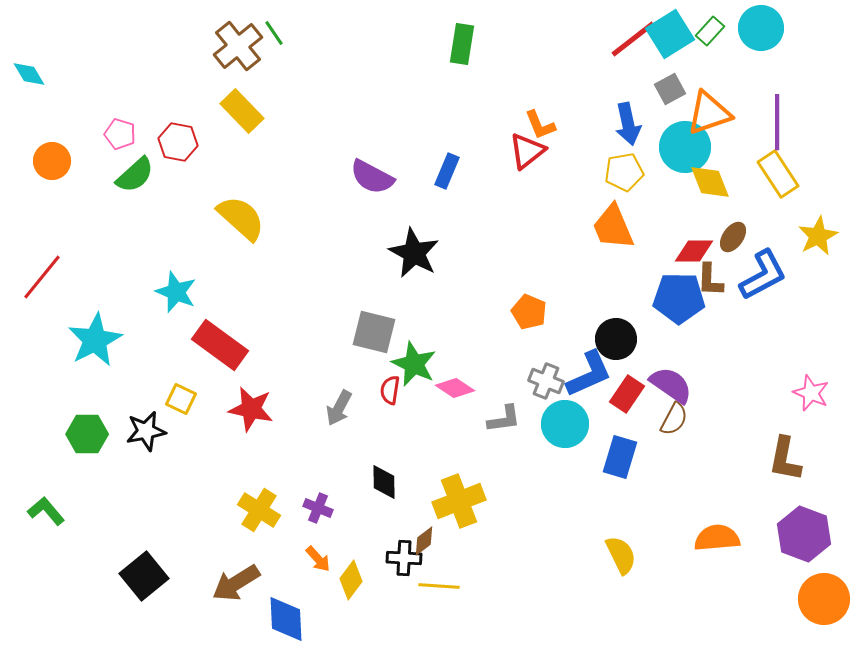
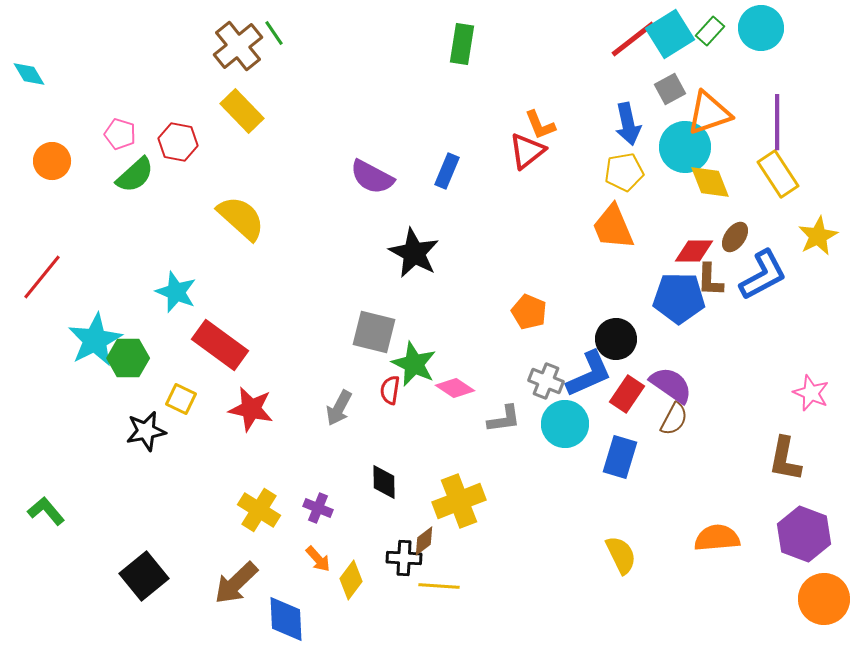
brown ellipse at (733, 237): moved 2 px right
green hexagon at (87, 434): moved 41 px right, 76 px up
brown arrow at (236, 583): rotated 12 degrees counterclockwise
